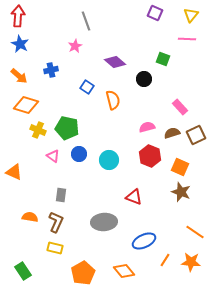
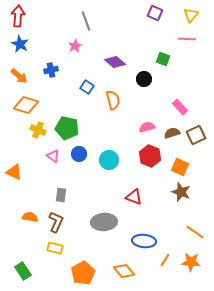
blue ellipse at (144, 241): rotated 30 degrees clockwise
